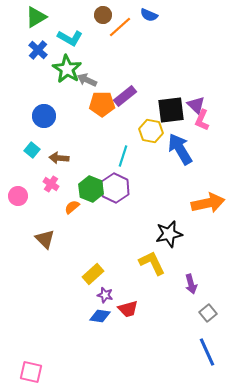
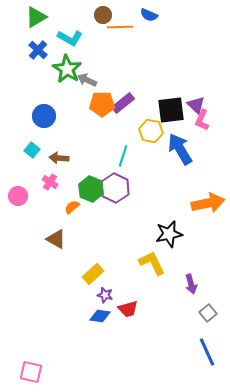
orange line: rotated 40 degrees clockwise
purple rectangle: moved 2 px left, 7 px down
pink cross: moved 1 px left, 2 px up
brown triangle: moved 11 px right; rotated 15 degrees counterclockwise
